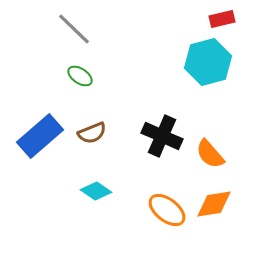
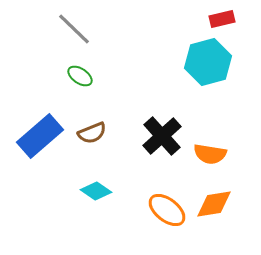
black cross: rotated 24 degrees clockwise
orange semicircle: rotated 40 degrees counterclockwise
